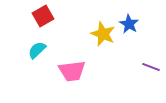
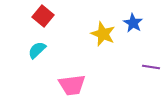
red square: rotated 20 degrees counterclockwise
blue star: moved 4 px right, 1 px up
purple line: rotated 12 degrees counterclockwise
pink trapezoid: moved 14 px down
